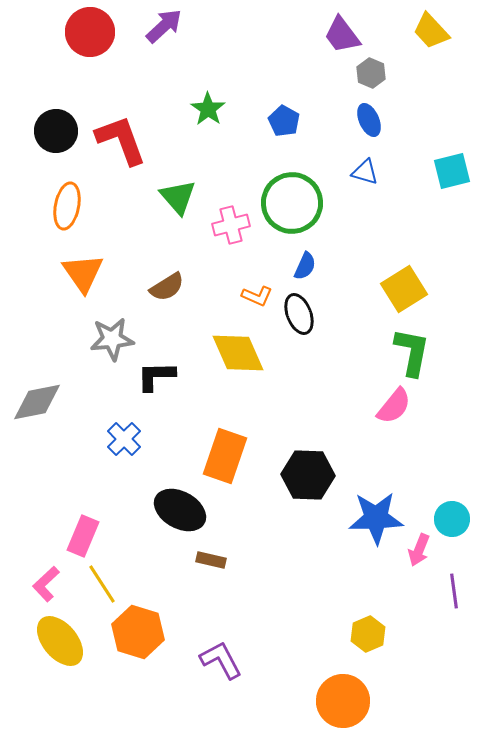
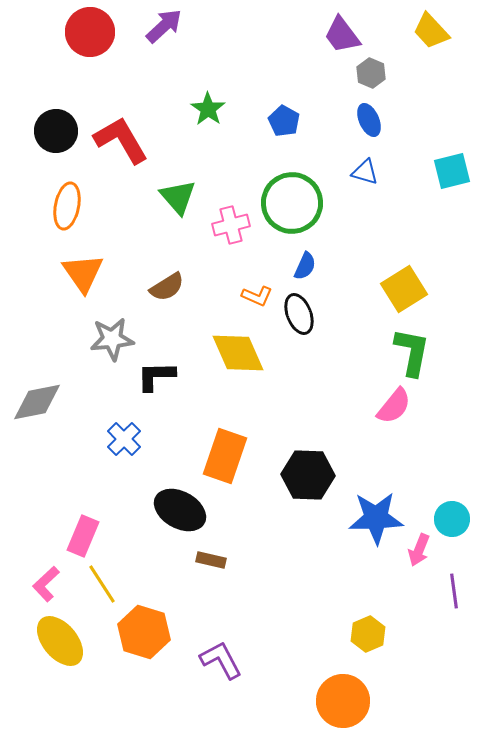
red L-shape at (121, 140): rotated 10 degrees counterclockwise
orange hexagon at (138, 632): moved 6 px right
